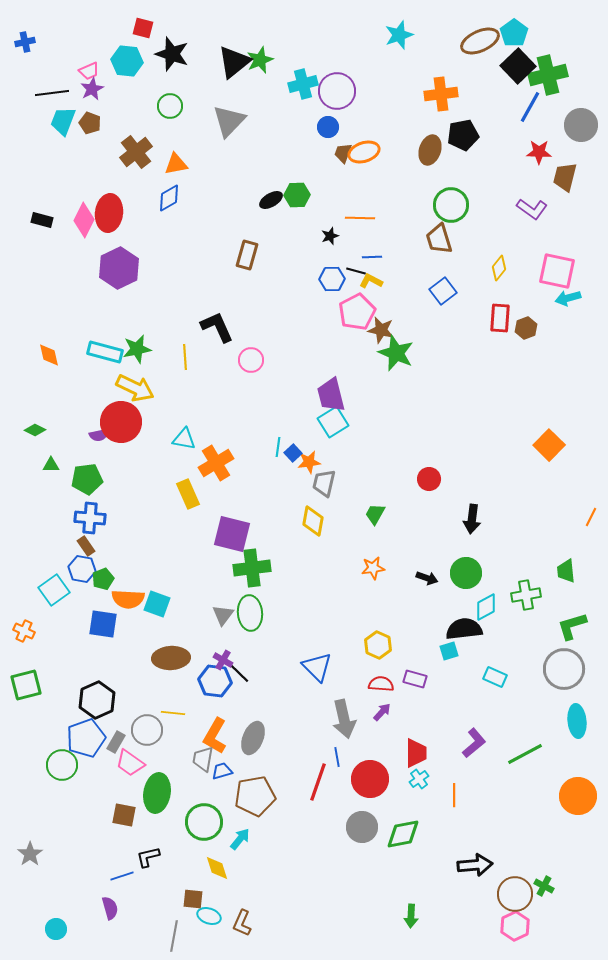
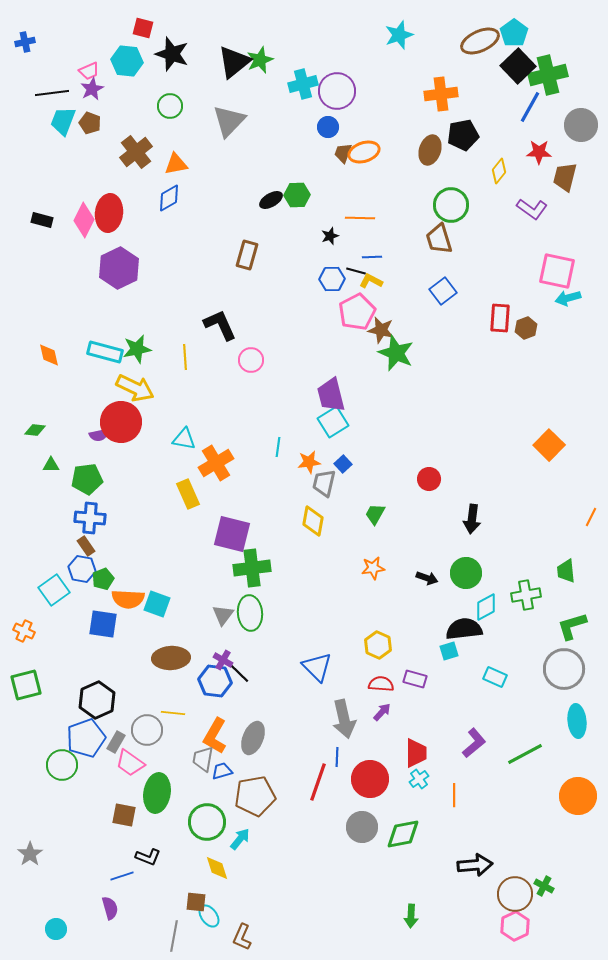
yellow diamond at (499, 268): moved 97 px up
black L-shape at (217, 327): moved 3 px right, 2 px up
green diamond at (35, 430): rotated 20 degrees counterclockwise
blue square at (293, 453): moved 50 px right, 11 px down
blue line at (337, 757): rotated 12 degrees clockwise
green circle at (204, 822): moved 3 px right
black L-shape at (148, 857): rotated 145 degrees counterclockwise
brown square at (193, 899): moved 3 px right, 3 px down
cyan ellipse at (209, 916): rotated 35 degrees clockwise
brown L-shape at (242, 923): moved 14 px down
